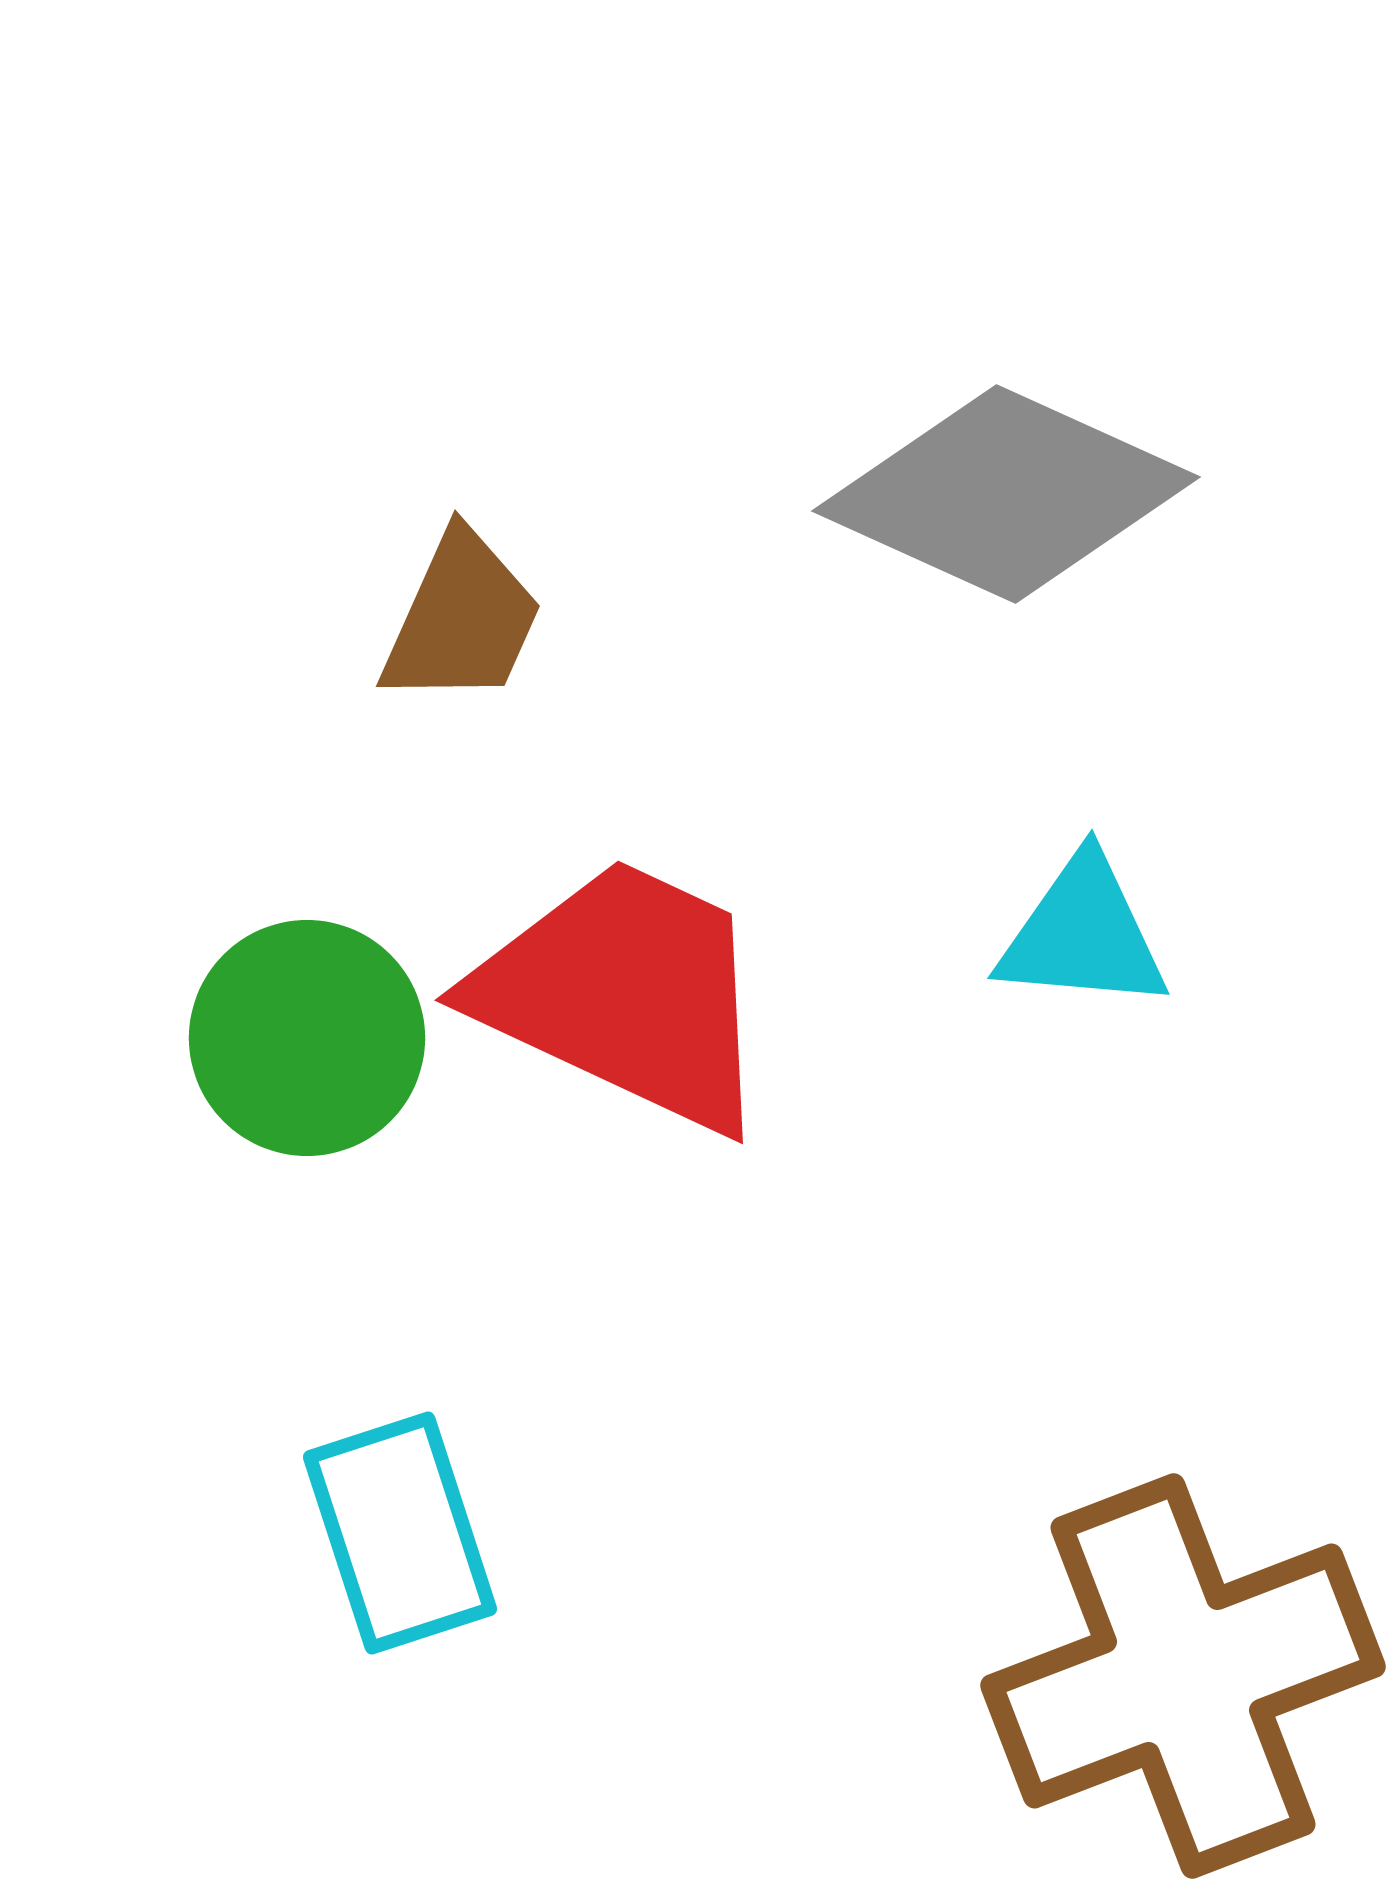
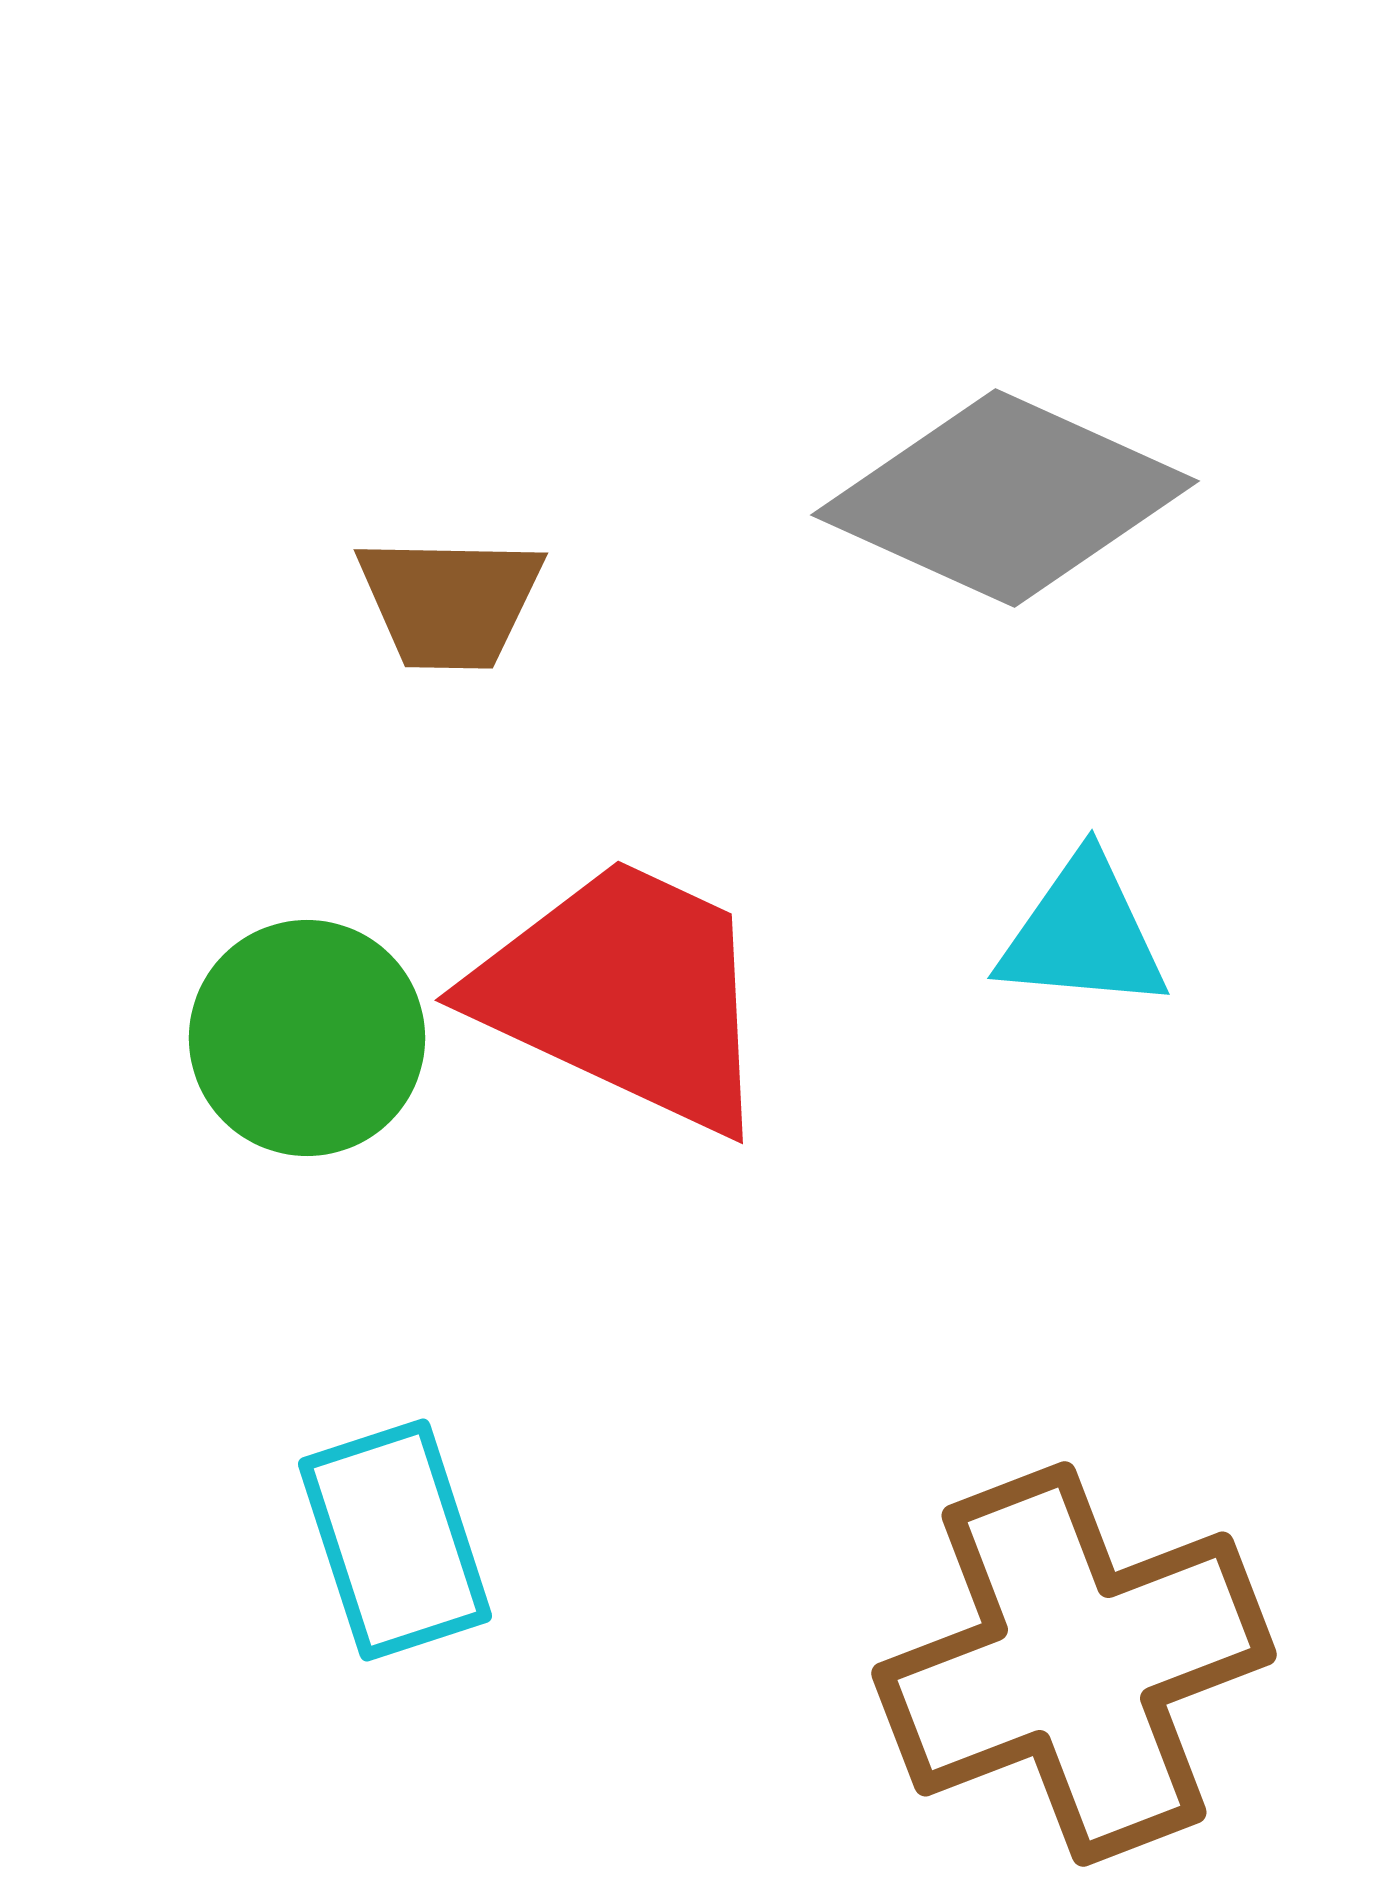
gray diamond: moved 1 px left, 4 px down
brown trapezoid: moved 12 px left, 17 px up; rotated 67 degrees clockwise
cyan rectangle: moved 5 px left, 7 px down
brown cross: moved 109 px left, 12 px up
